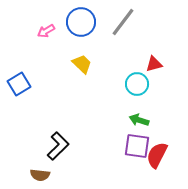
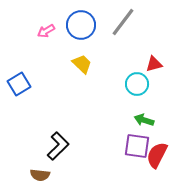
blue circle: moved 3 px down
green arrow: moved 5 px right
